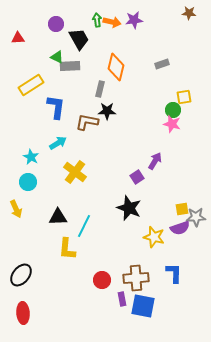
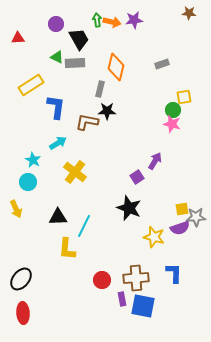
gray rectangle at (70, 66): moved 5 px right, 3 px up
cyan star at (31, 157): moved 2 px right, 3 px down
black ellipse at (21, 275): moved 4 px down
